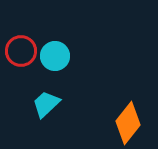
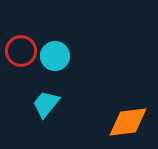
cyan trapezoid: rotated 8 degrees counterclockwise
orange diamond: moved 1 px up; rotated 45 degrees clockwise
